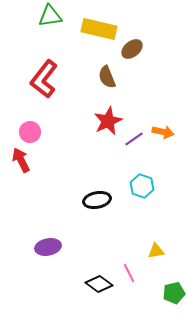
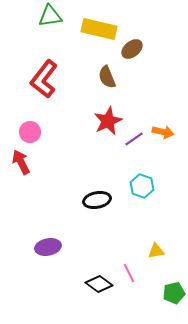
red arrow: moved 2 px down
